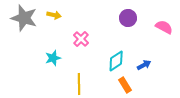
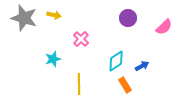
pink semicircle: rotated 108 degrees clockwise
cyan star: moved 1 px down
blue arrow: moved 2 px left, 1 px down
